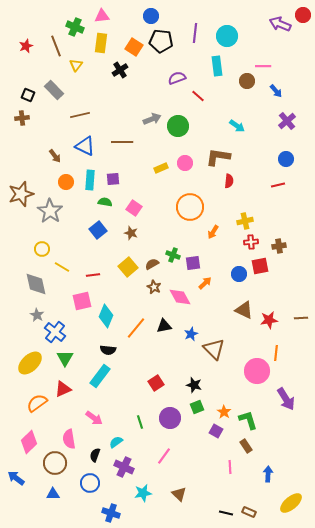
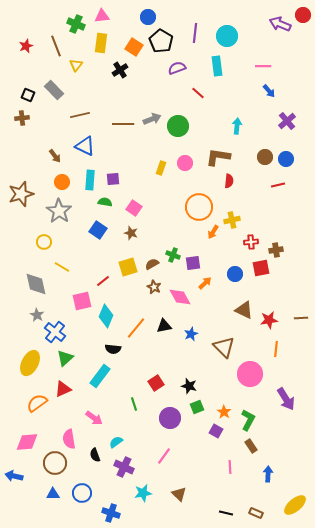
blue circle at (151, 16): moved 3 px left, 1 px down
green cross at (75, 27): moved 1 px right, 3 px up
black pentagon at (161, 41): rotated 25 degrees clockwise
purple semicircle at (177, 78): moved 10 px up
brown circle at (247, 81): moved 18 px right, 76 px down
blue arrow at (276, 91): moved 7 px left
red line at (198, 96): moved 3 px up
cyan arrow at (237, 126): rotated 119 degrees counterclockwise
brown line at (122, 142): moved 1 px right, 18 px up
yellow rectangle at (161, 168): rotated 48 degrees counterclockwise
orange circle at (66, 182): moved 4 px left
orange circle at (190, 207): moved 9 px right
gray star at (50, 211): moved 9 px right
yellow cross at (245, 221): moved 13 px left, 1 px up
blue square at (98, 230): rotated 18 degrees counterclockwise
brown cross at (279, 246): moved 3 px left, 4 px down
yellow circle at (42, 249): moved 2 px right, 7 px up
red square at (260, 266): moved 1 px right, 2 px down
yellow square at (128, 267): rotated 24 degrees clockwise
blue circle at (239, 274): moved 4 px left
red line at (93, 275): moved 10 px right, 6 px down; rotated 32 degrees counterclockwise
brown triangle at (214, 349): moved 10 px right, 2 px up
black semicircle at (108, 350): moved 5 px right, 1 px up
orange line at (276, 353): moved 4 px up
green triangle at (65, 358): rotated 18 degrees clockwise
yellow ellipse at (30, 363): rotated 20 degrees counterclockwise
pink circle at (257, 371): moved 7 px left, 3 px down
black star at (194, 385): moved 5 px left, 1 px down
green L-shape at (248, 420): rotated 45 degrees clockwise
green line at (140, 422): moved 6 px left, 18 px up
pink diamond at (29, 442): moved 2 px left; rotated 40 degrees clockwise
brown rectangle at (246, 446): moved 5 px right
black semicircle at (95, 455): rotated 40 degrees counterclockwise
blue arrow at (16, 478): moved 2 px left, 2 px up; rotated 24 degrees counterclockwise
blue circle at (90, 483): moved 8 px left, 10 px down
yellow ellipse at (291, 503): moved 4 px right, 2 px down
brown rectangle at (249, 512): moved 7 px right, 1 px down
